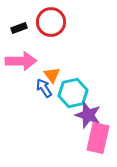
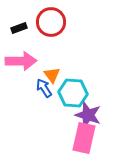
cyan hexagon: rotated 16 degrees clockwise
pink rectangle: moved 14 px left
